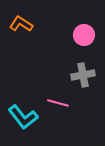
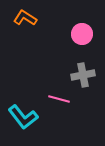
orange L-shape: moved 4 px right, 6 px up
pink circle: moved 2 px left, 1 px up
pink line: moved 1 px right, 4 px up
